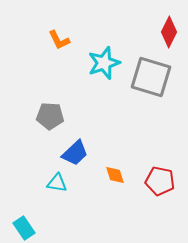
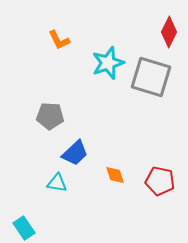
cyan star: moved 4 px right
